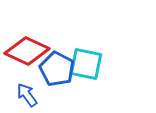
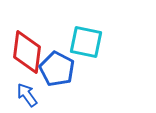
red diamond: moved 1 px down; rotated 72 degrees clockwise
cyan square: moved 22 px up
